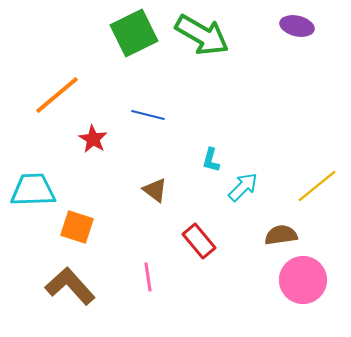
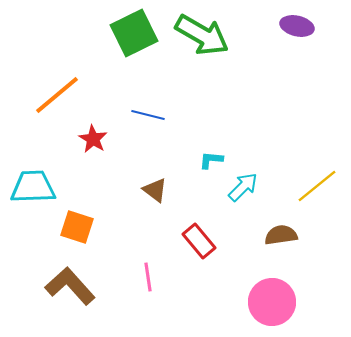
cyan L-shape: rotated 80 degrees clockwise
cyan trapezoid: moved 3 px up
pink circle: moved 31 px left, 22 px down
